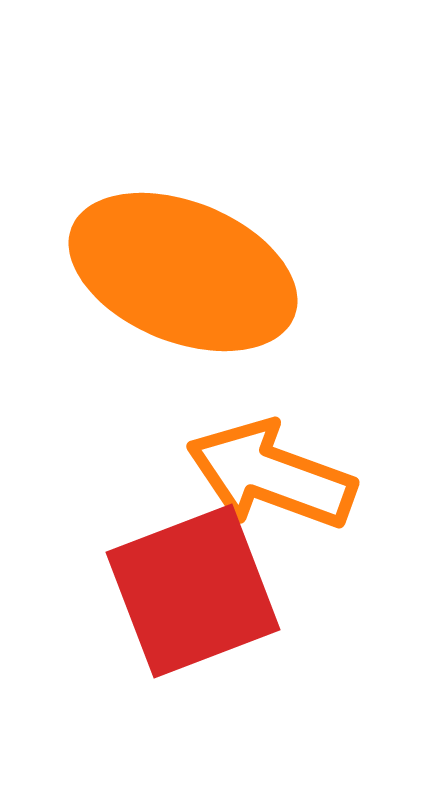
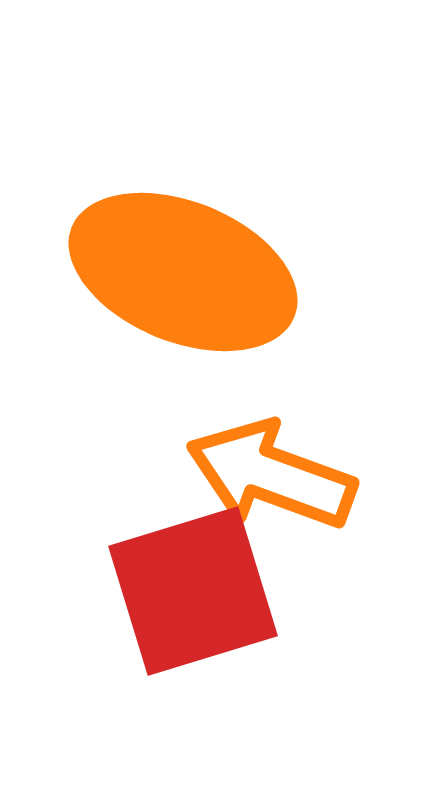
red square: rotated 4 degrees clockwise
